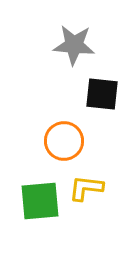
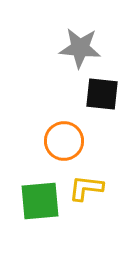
gray star: moved 6 px right, 3 px down
